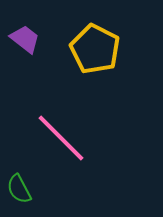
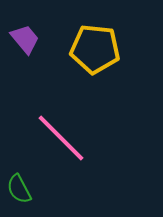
purple trapezoid: rotated 12 degrees clockwise
yellow pentagon: rotated 21 degrees counterclockwise
